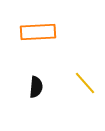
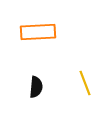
yellow line: rotated 20 degrees clockwise
